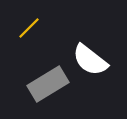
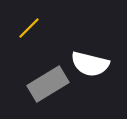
white semicircle: moved 4 px down; rotated 24 degrees counterclockwise
